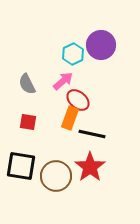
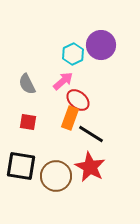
black line: moved 1 px left; rotated 20 degrees clockwise
red star: rotated 8 degrees counterclockwise
